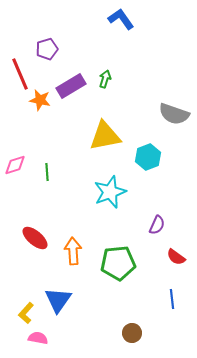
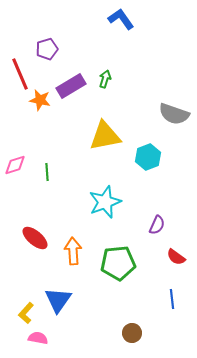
cyan star: moved 5 px left, 10 px down
